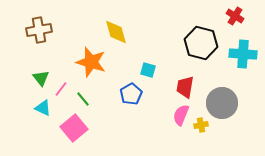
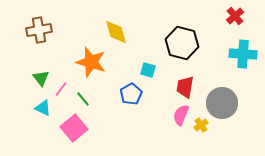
red cross: rotated 18 degrees clockwise
black hexagon: moved 19 px left
yellow cross: rotated 24 degrees counterclockwise
